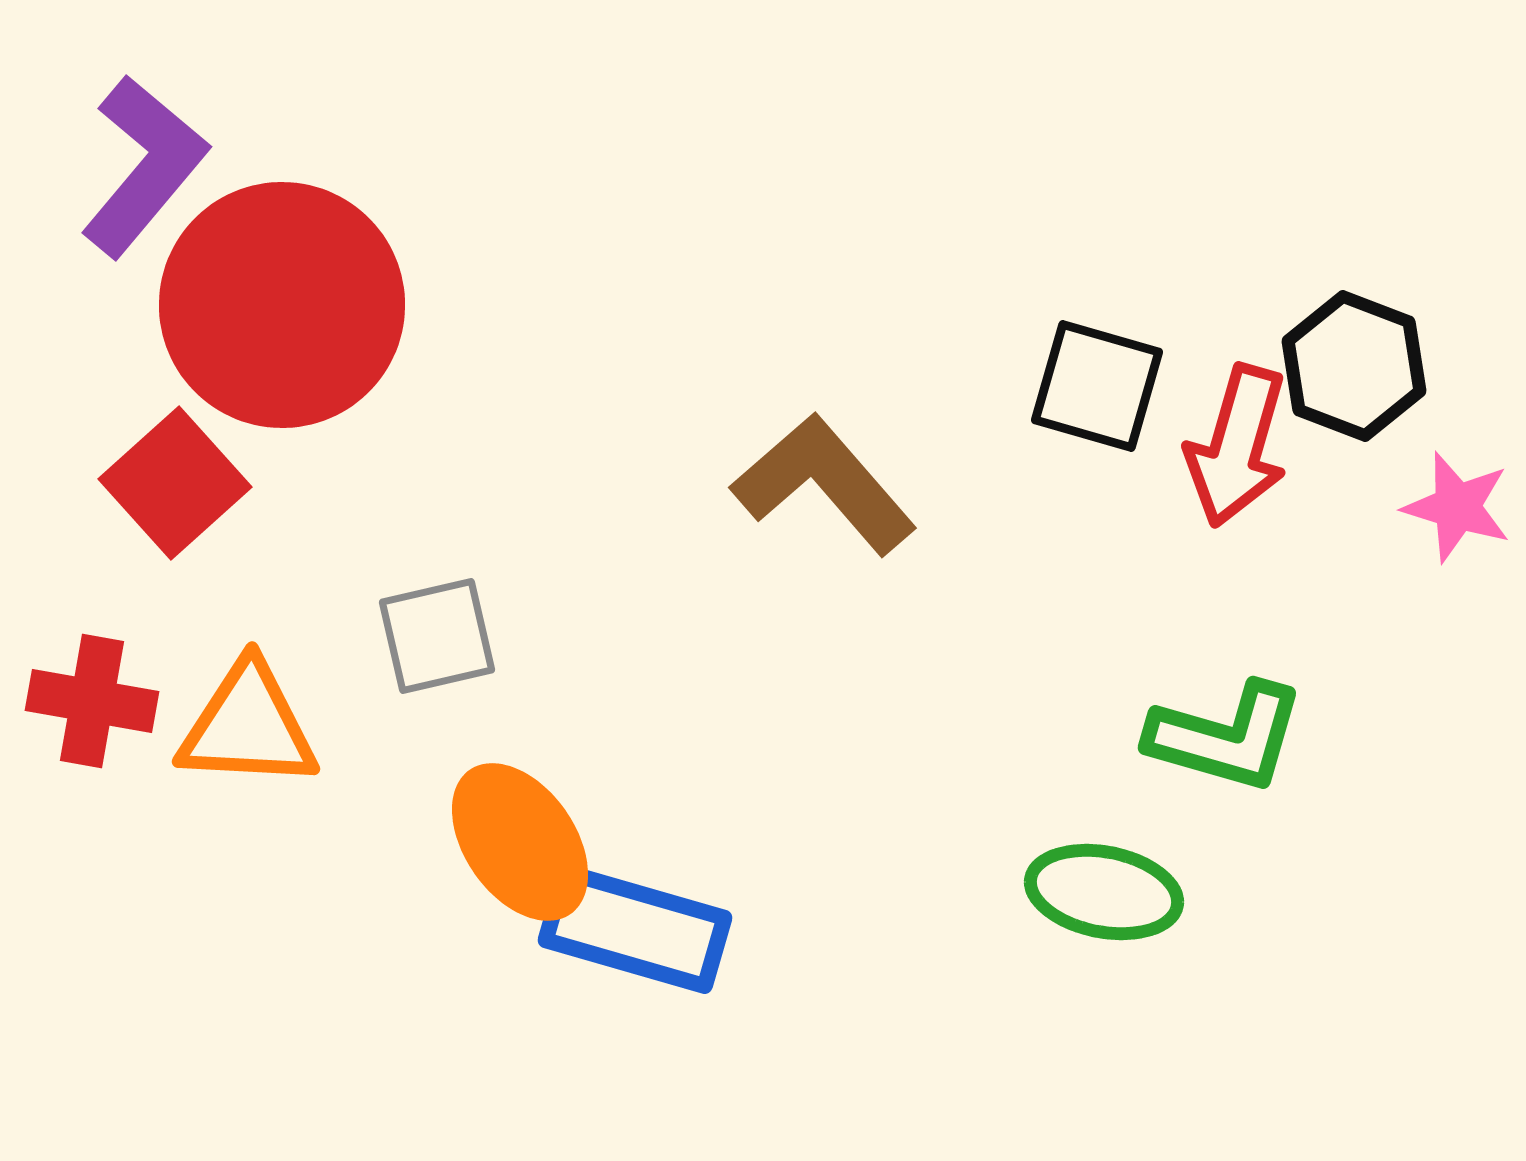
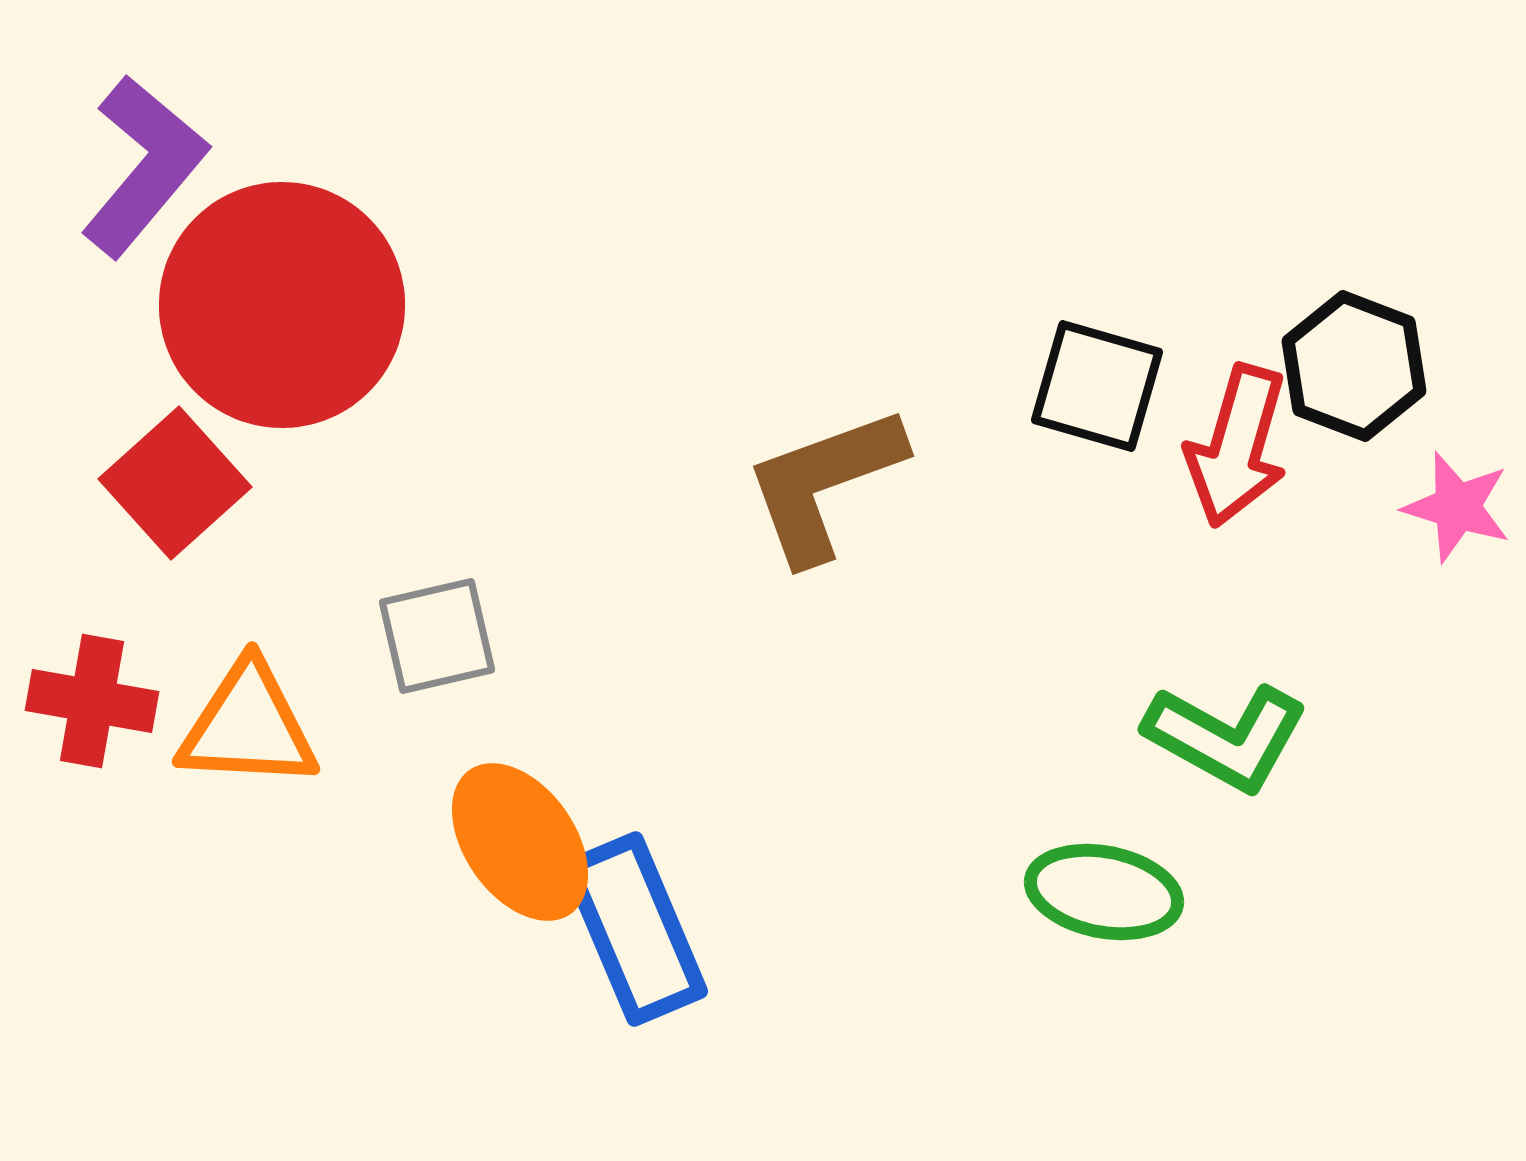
brown L-shape: rotated 69 degrees counterclockwise
green L-shape: rotated 13 degrees clockwise
blue rectangle: rotated 51 degrees clockwise
